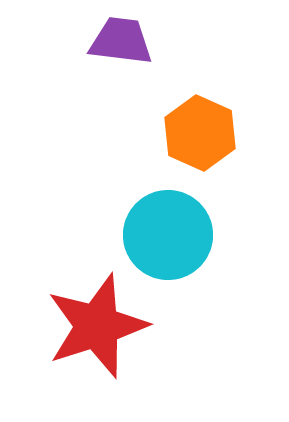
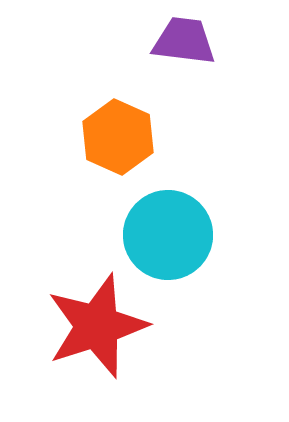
purple trapezoid: moved 63 px right
orange hexagon: moved 82 px left, 4 px down
